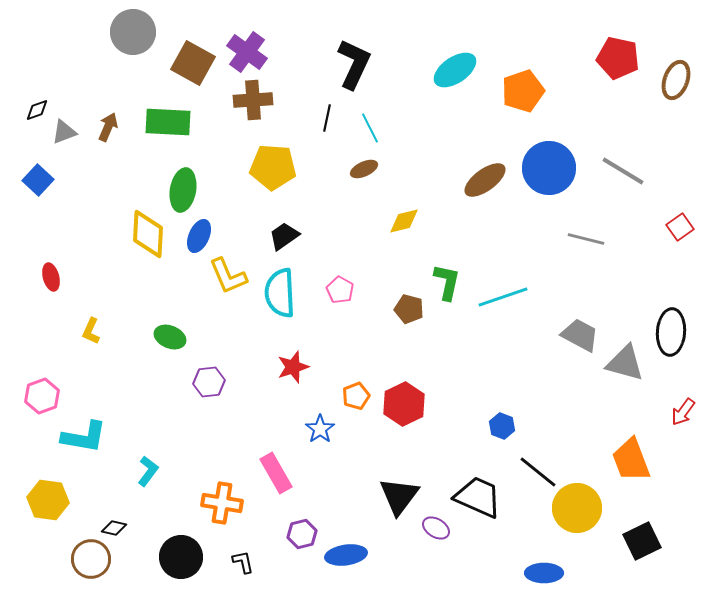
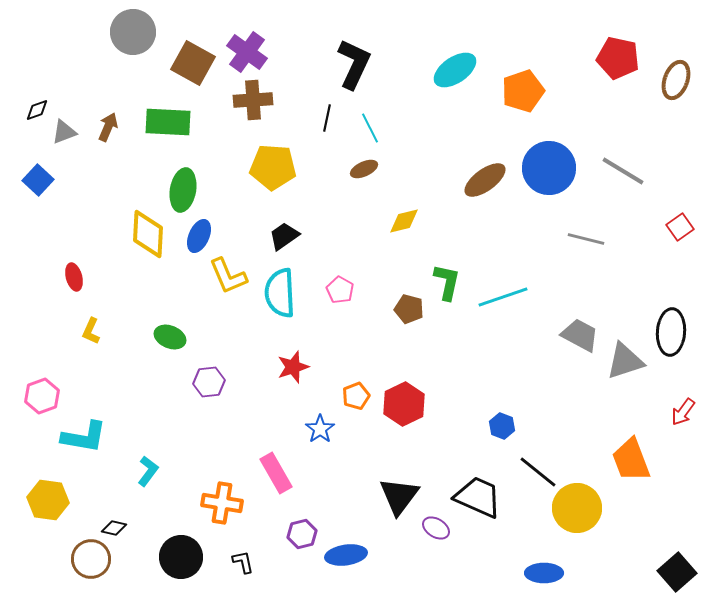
red ellipse at (51, 277): moved 23 px right
gray triangle at (625, 363): moved 2 px up; rotated 33 degrees counterclockwise
black square at (642, 541): moved 35 px right, 31 px down; rotated 15 degrees counterclockwise
